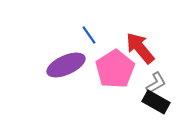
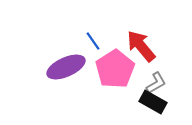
blue line: moved 4 px right, 6 px down
red arrow: moved 1 px right, 2 px up
purple ellipse: moved 2 px down
black rectangle: moved 3 px left
